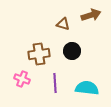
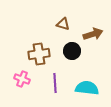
brown arrow: moved 2 px right, 19 px down
